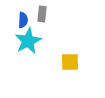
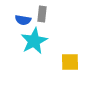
blue semicircle: rotated 98 degrees clockwise
cyan star: moved 6 px right
